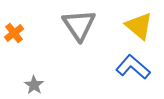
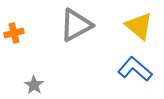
gray triangle: moved 3 px left; rotated 36 degrees clockwise
orange cross: rotated 24 degrees clockwise
blue L-shape: moved 2 px right, 2 px down
